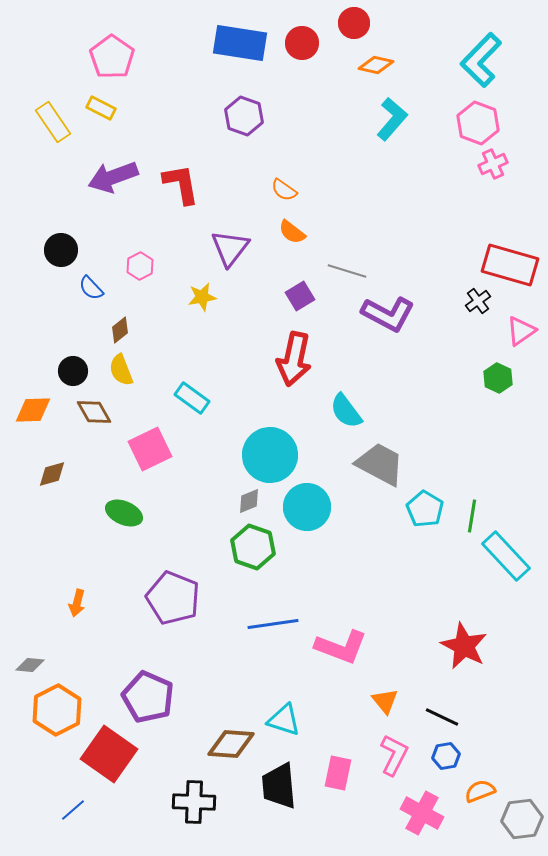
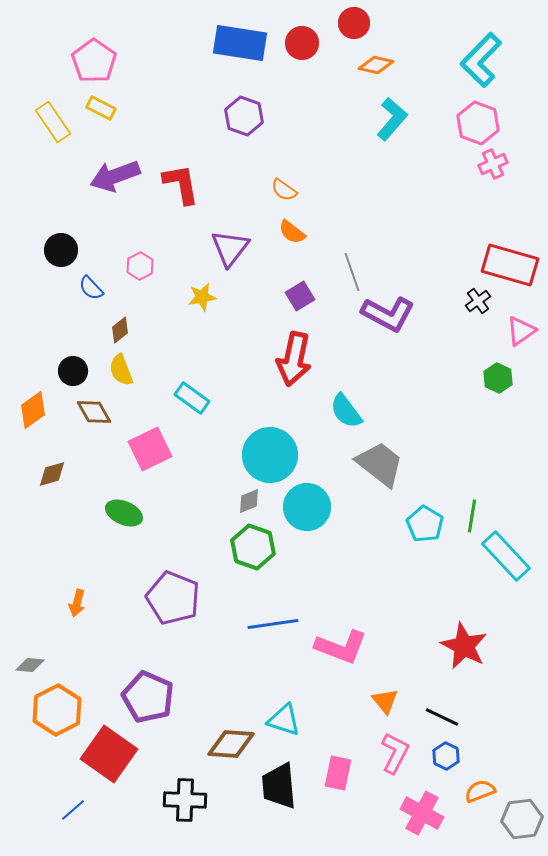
pink pentagon at (112, 57): moved 18 px left, 4 px down
purple arrow at (113, 177): moved 2 px right, 1 px up
gray line at (347, 271): moved 5 px right, 1 px down; rotated 54 degrees clockwise
orange diamond at (33, 410): rotated 33 degrees counterclockwise
gray trapezoid at (380, 464): rotated 10 degrees clockwise
cyan pentagon at (425, 509): moved 15 px down
pink L-shape at (394, 755): moved 1 px right, 2 px up
blue hexagon at (446, 756): rotated 24 degrees counterclockwise
black cross at (194, 802): moved 9 px left, 2 px up
